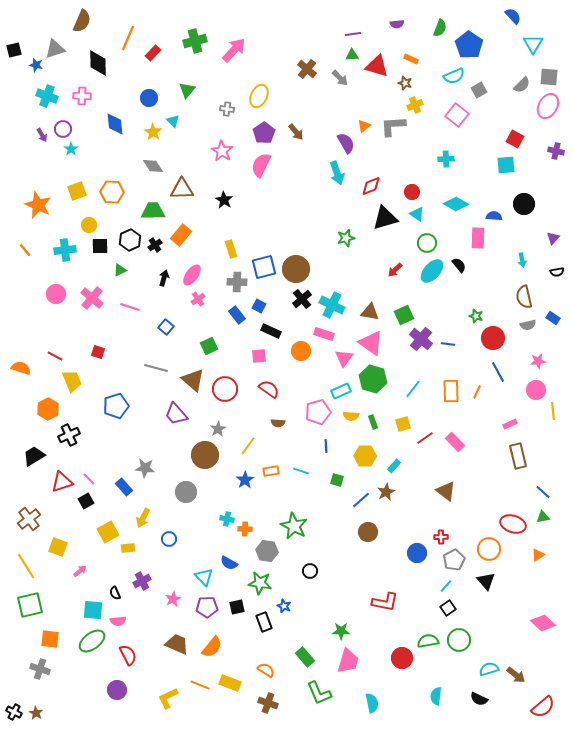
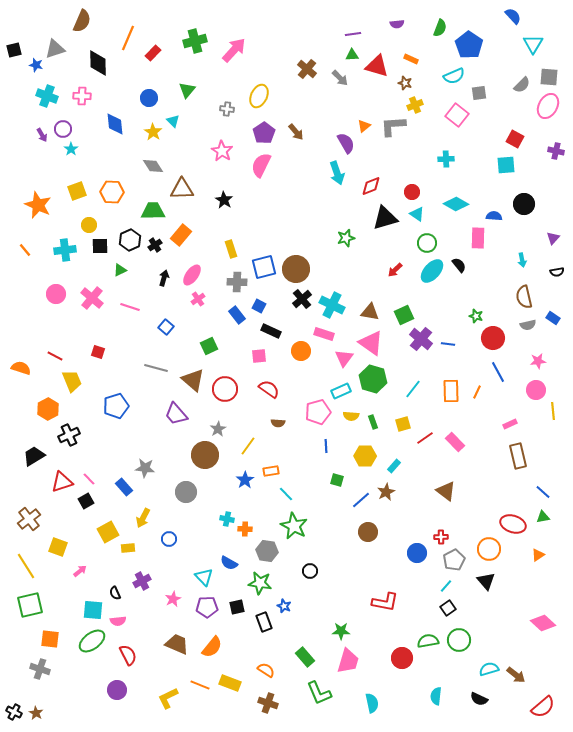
gray square at (479, 90): moved 3 px down; rotated 21 degrees clockwise
cyan line at (301, 471): moved 15 px left, 23 px down; rotated 28 degrees clockwise
